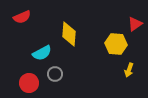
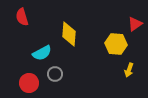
red semicircle: rotated 96 degrees clockwise
